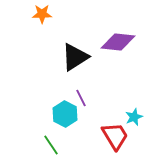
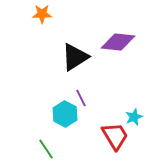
green line: moved 5 px left, 4 px down
